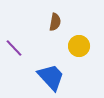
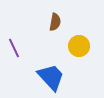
purple line: rotated 18 degrees clockwise
